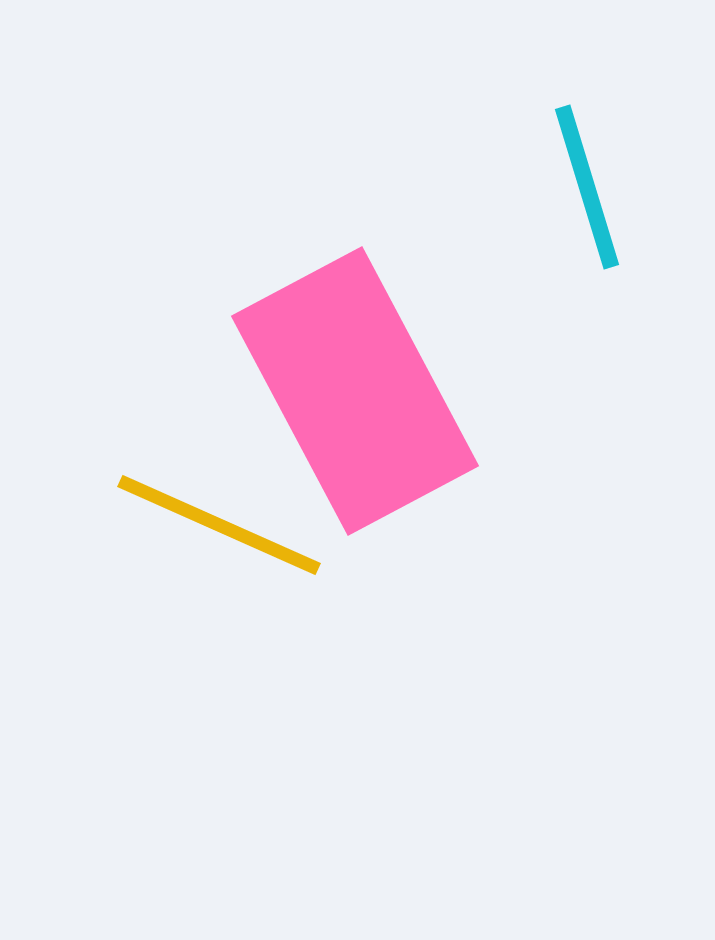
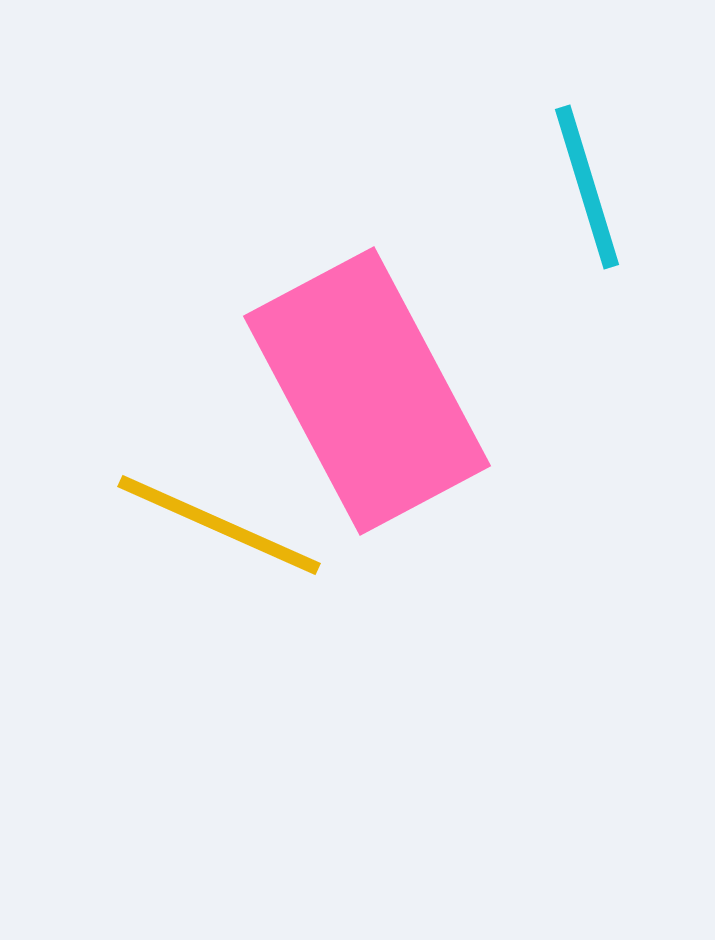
pink rectangle: moved 12 px right
